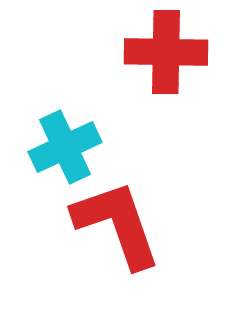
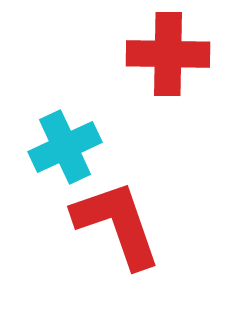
red cross: moved 2 px right, 2 px down
